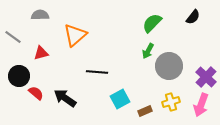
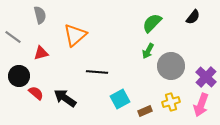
gray semicircle: rotated 78 degrees clockwise
gray circle: moved 2 px right
